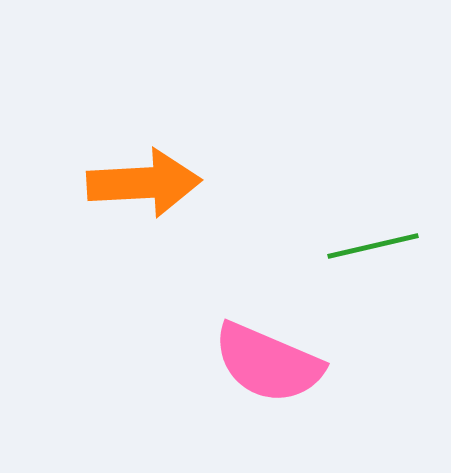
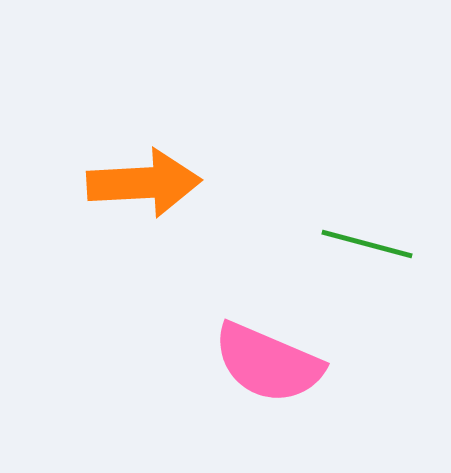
green line: moved 6 px left, 2 px up; rotated 28 degrees clockwise
